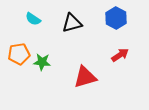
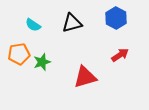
cyan semicircle: moved 6 px down
green star: rotated 24 degrees counterclockwise
